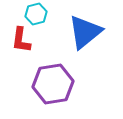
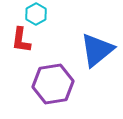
cyan hexagon: rotated 15 degrees counterclockwise
blue triangle: moved 12 px right, 18 px down
